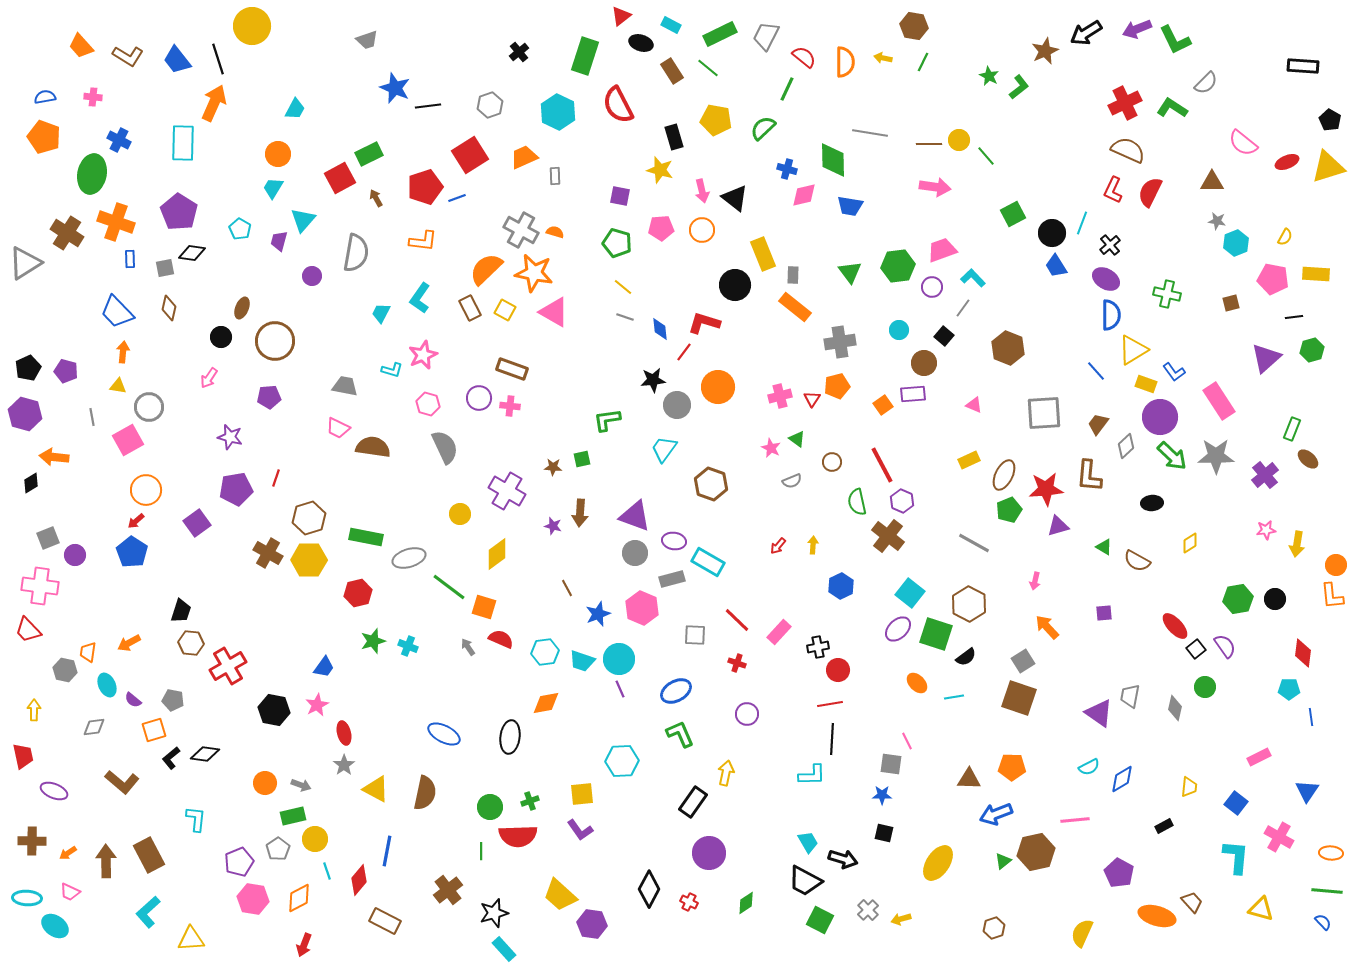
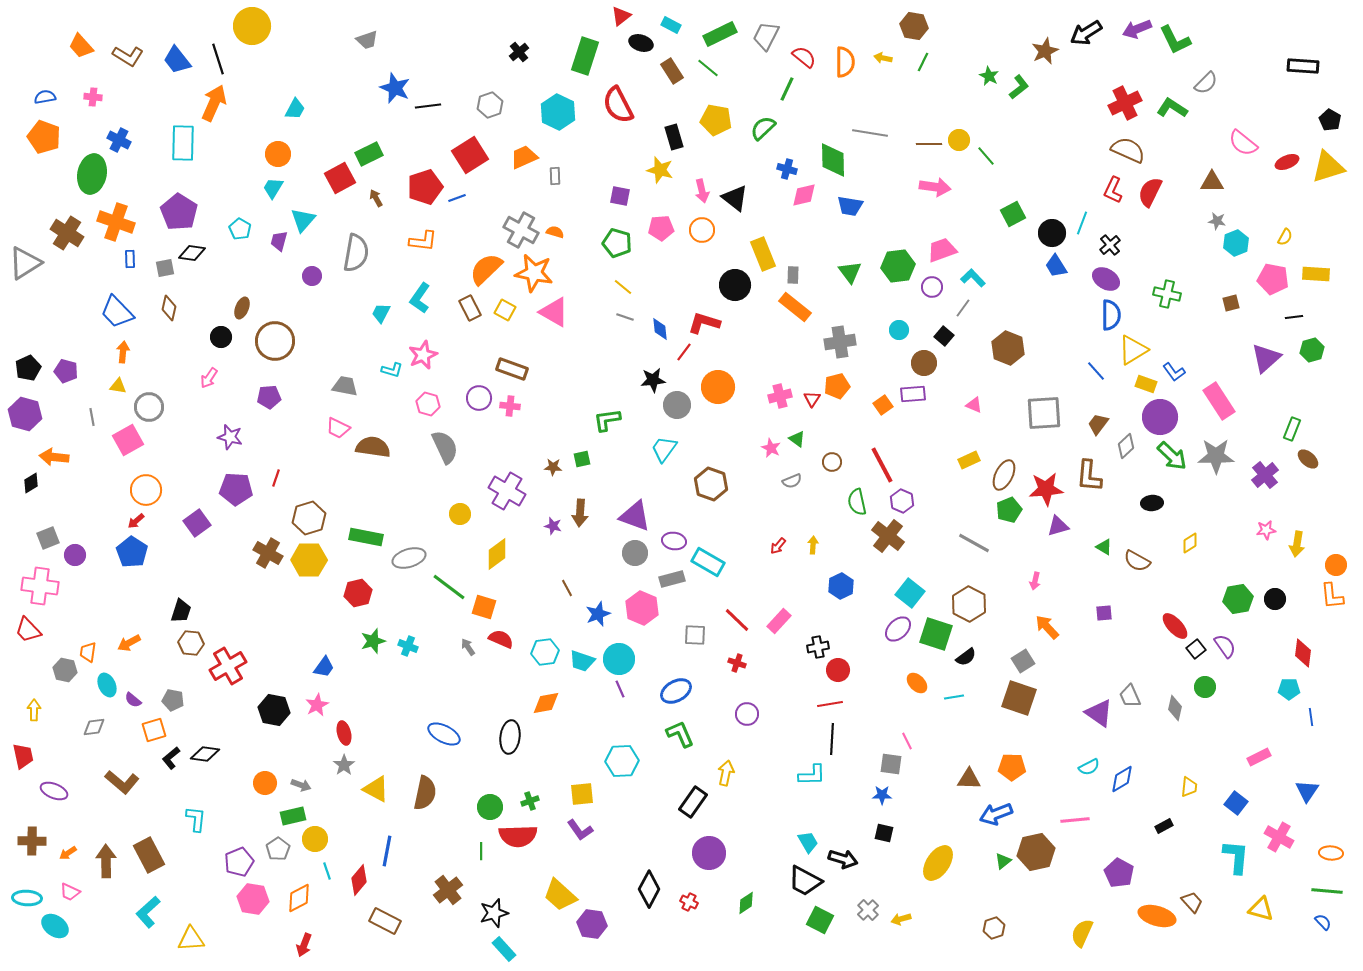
purple pentagon at (236, 489): rotated 12 degrees clockwise
pink rectangle at (779, 632): moved 11 px up
gray trapezoid at (1130, 696): rotated 35 degrees counterclockwise
